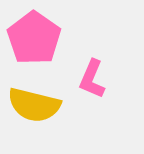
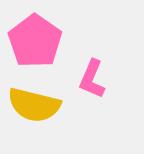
pink pentagon: moved 1 px right, 3 px down
